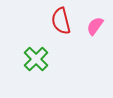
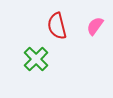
red semicircle: moved 4 px left, 5 px down
